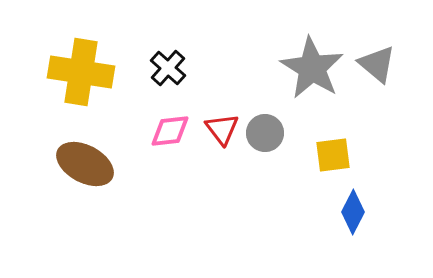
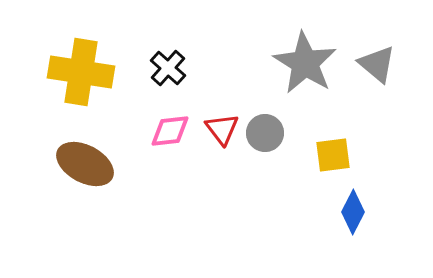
gray star: moved 7 px left, 5 px up
